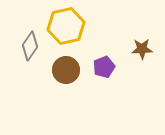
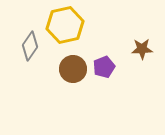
yellow hexagon: moved 1 px left, 1 px up
brown circle: moved 7 px right, 1 px up
